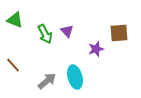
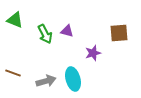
purple triangle: rotated 32 degrees counterclockwise
purple star: moved 3 px left, 4 px down
brown line: moved 8 px down; rotated 28 degrees counterclockwise
cyan ellipse: moved 2 px left, 2 px down
gray arrow: moved 1 px left; rotated 24 degrees clockwise
